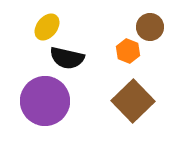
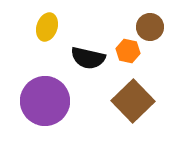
yellow ellipse: rotated 20 degrees counterclockwise
orange hexagon: rotated 10 degrees counterclockwise
black semicircle: moved 21 px right
